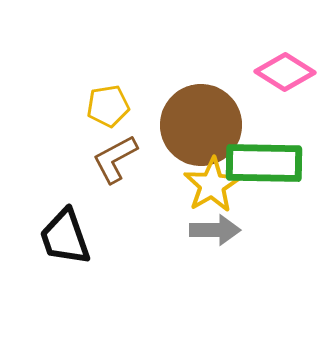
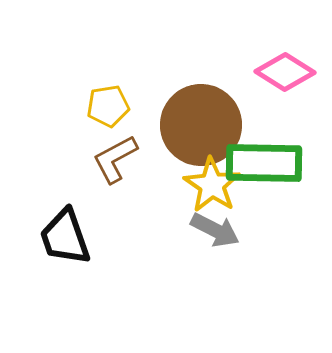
yellow star: rotated 8 degrees counterclockwise
gray arrow: rotated 27 degrees clockwise
